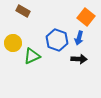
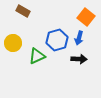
blue hexagon: rotated 25 degrees clockwise
green triangle: moved 5 px right
